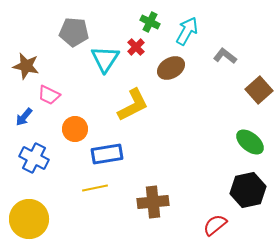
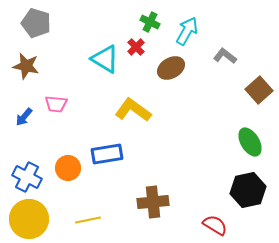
gray pentagon: moved 38 px left, 9 px up; rotated 12 degrees clockwise
cyan triangle: rotated 32 degrees counterclockwise
pink trapezoid: moved 7 px right, 9 px down; rotated 20 degrees counterclockwise
yellow L-shape: moved 5 px down; rotated 117 degrees counterclockwise
orange circle: moved 7 px left, 39 px down
green ellipse: rotated 20 degrees clockwise
blue cross: moved 7 px left, 19 px down
yellow line: moved 7 px left, 32 px down
red semicircle: rotated 70 degrees clockwise
